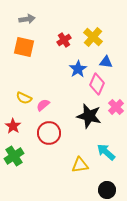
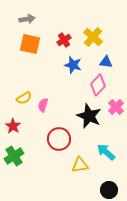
orange square: moved 6 px right, 3 px up
blue star: moved 5 px left, 4 px up; rotated 24 degrees counterclockwise
pink diamond: moved 1 px right, 1 px down; rotated 20 degrees clockwise
yellow semicircle: rotated 56 degrees counterclockwise
pink semicircle: rotated 32 degrees counterclockwise
black star: rotated 10 degrees clockwise
red circle: moved 10 px right, 6 px down
black circle: moved 2 px right
